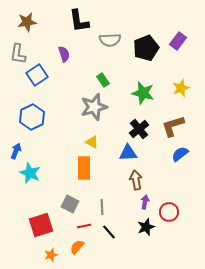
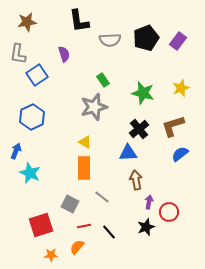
black pentagon: moved 10 px up
yellow triangle: moved 7 px left
purple arrow: moved 4 px right
gray line: moved 10 px up; rotated 49 degrees counterclockwise
orange star: rotated 16 degrees clockwise
